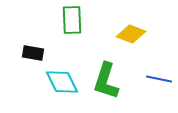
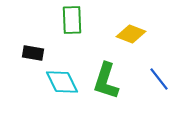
blue line: rotated 40 degrees clockwise
